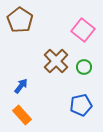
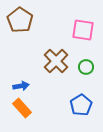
pink square: rotated 30 degrees counterclockwise
green circle: moved 2 px right
blue arrow: rotated 42 degrees clockwise
blue pentagon: rotated 20 degrees counterclockwise
orange rectangle: moved 7 px up
